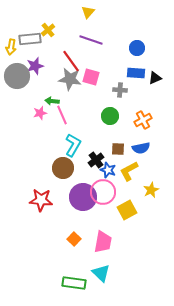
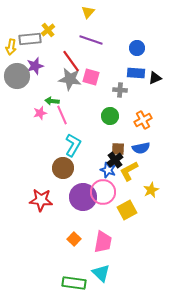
black cross: moved 19 px right
